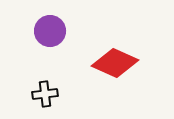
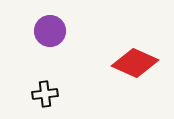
red diamond: moved 20 px right
